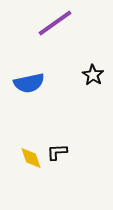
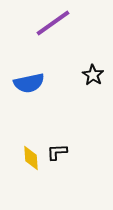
purple line: moved 2 px left
yellow diamond: rotated 15 degrees clockwise
